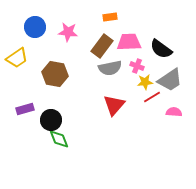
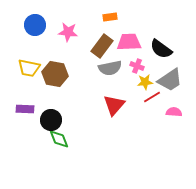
blue circle: moved 2 px up
yellow trapezoid: moved 12 px right, 10 px down; rotated 45 degrees clockwise
purple rectangle: rotated 18 degrees clockwise
